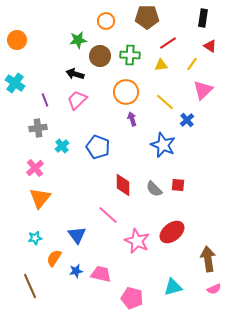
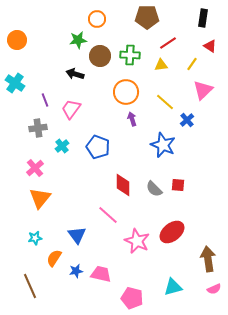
orange circle at (106, 21): moved 9 px left, 2 px up
pink trapezoid at (77, 100): moved 6 px left, 9 px down; rotated 10 degrees counterclockwise
